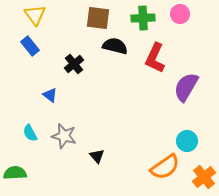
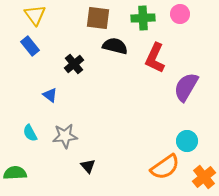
gray star: moved 1 px right; rotated 20 degrees counterclockwise
black triangle: moved 9 px left, 10 px down
